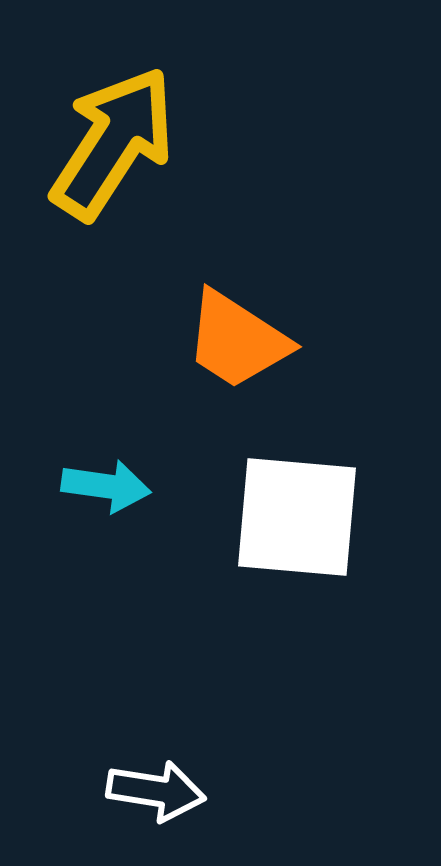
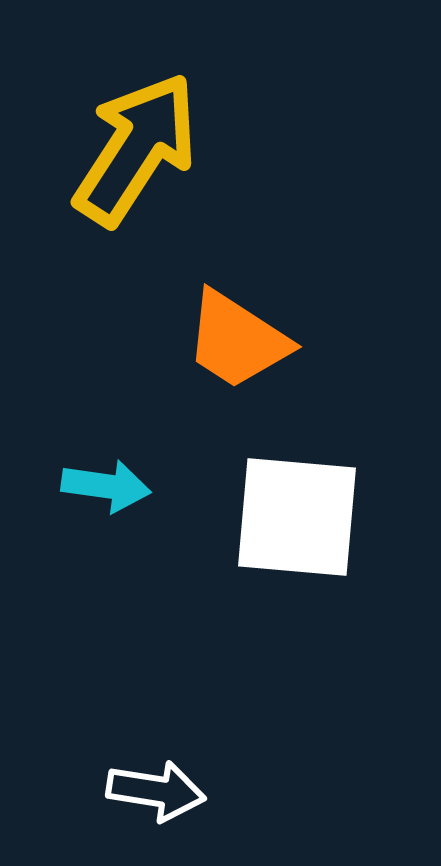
yellow arrow: moved 23 px right, 6 px down
